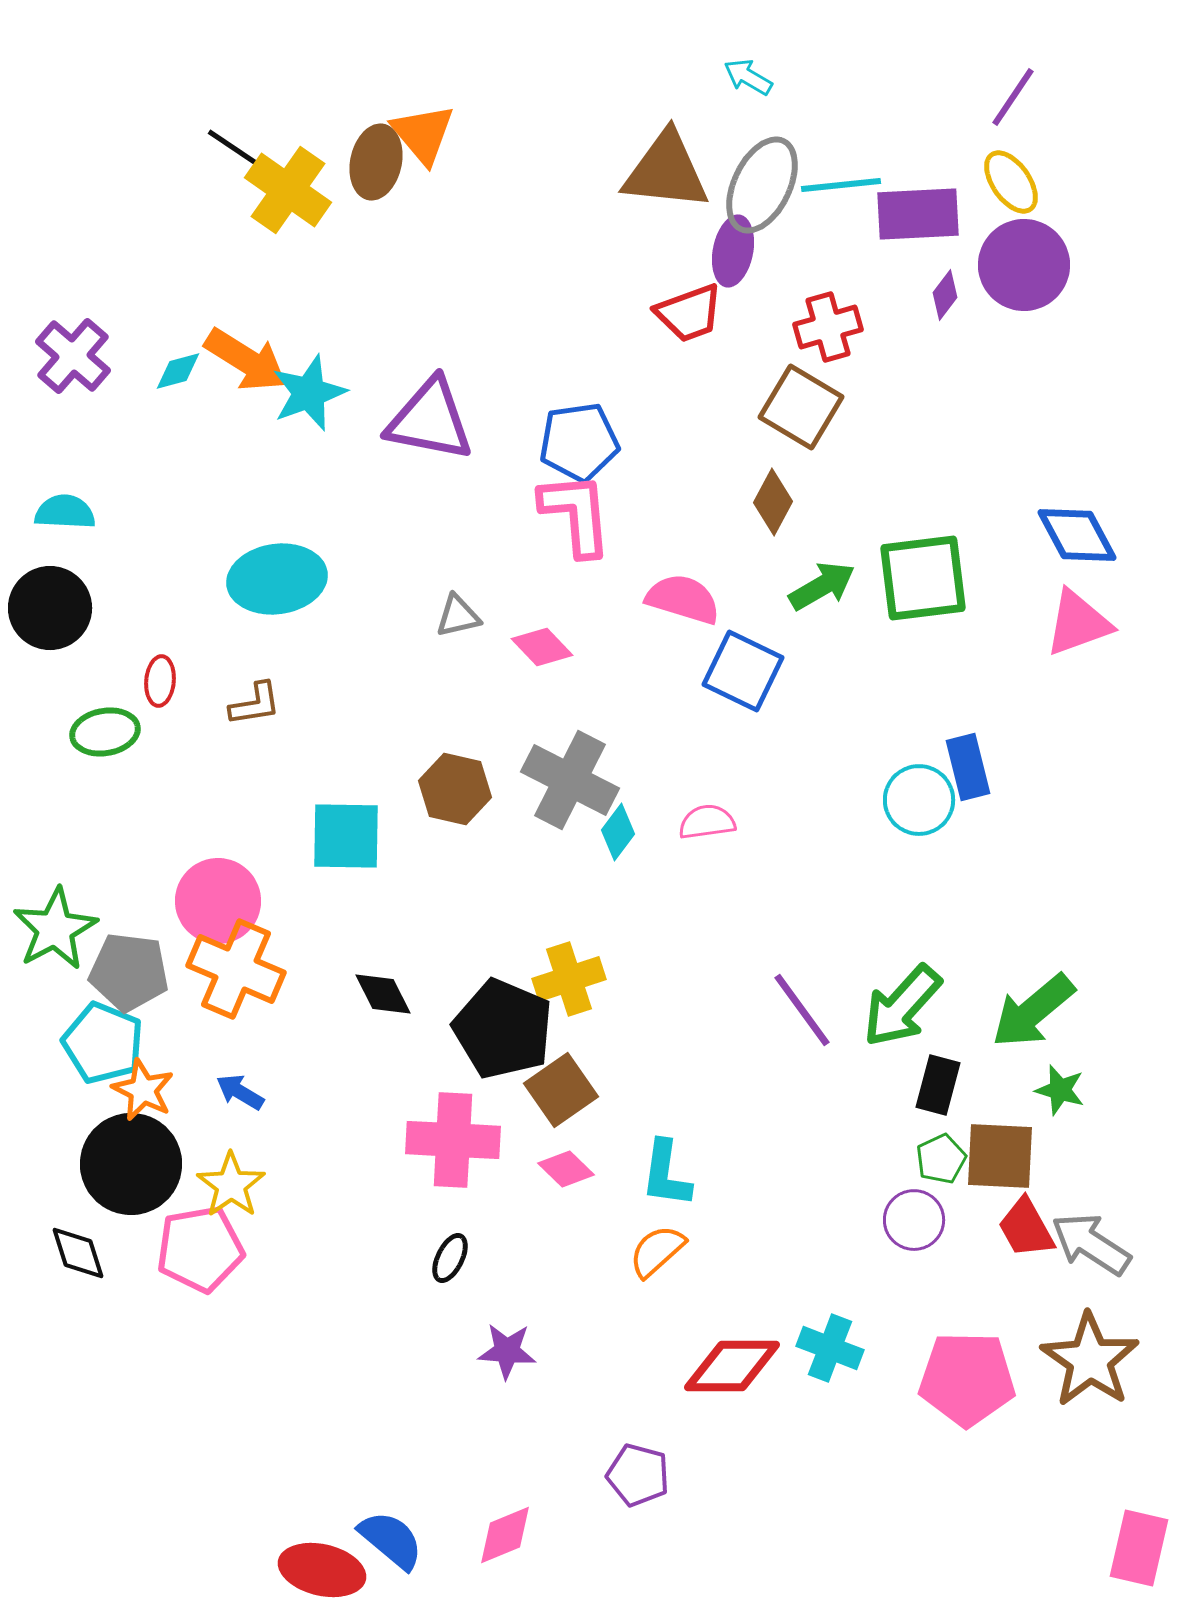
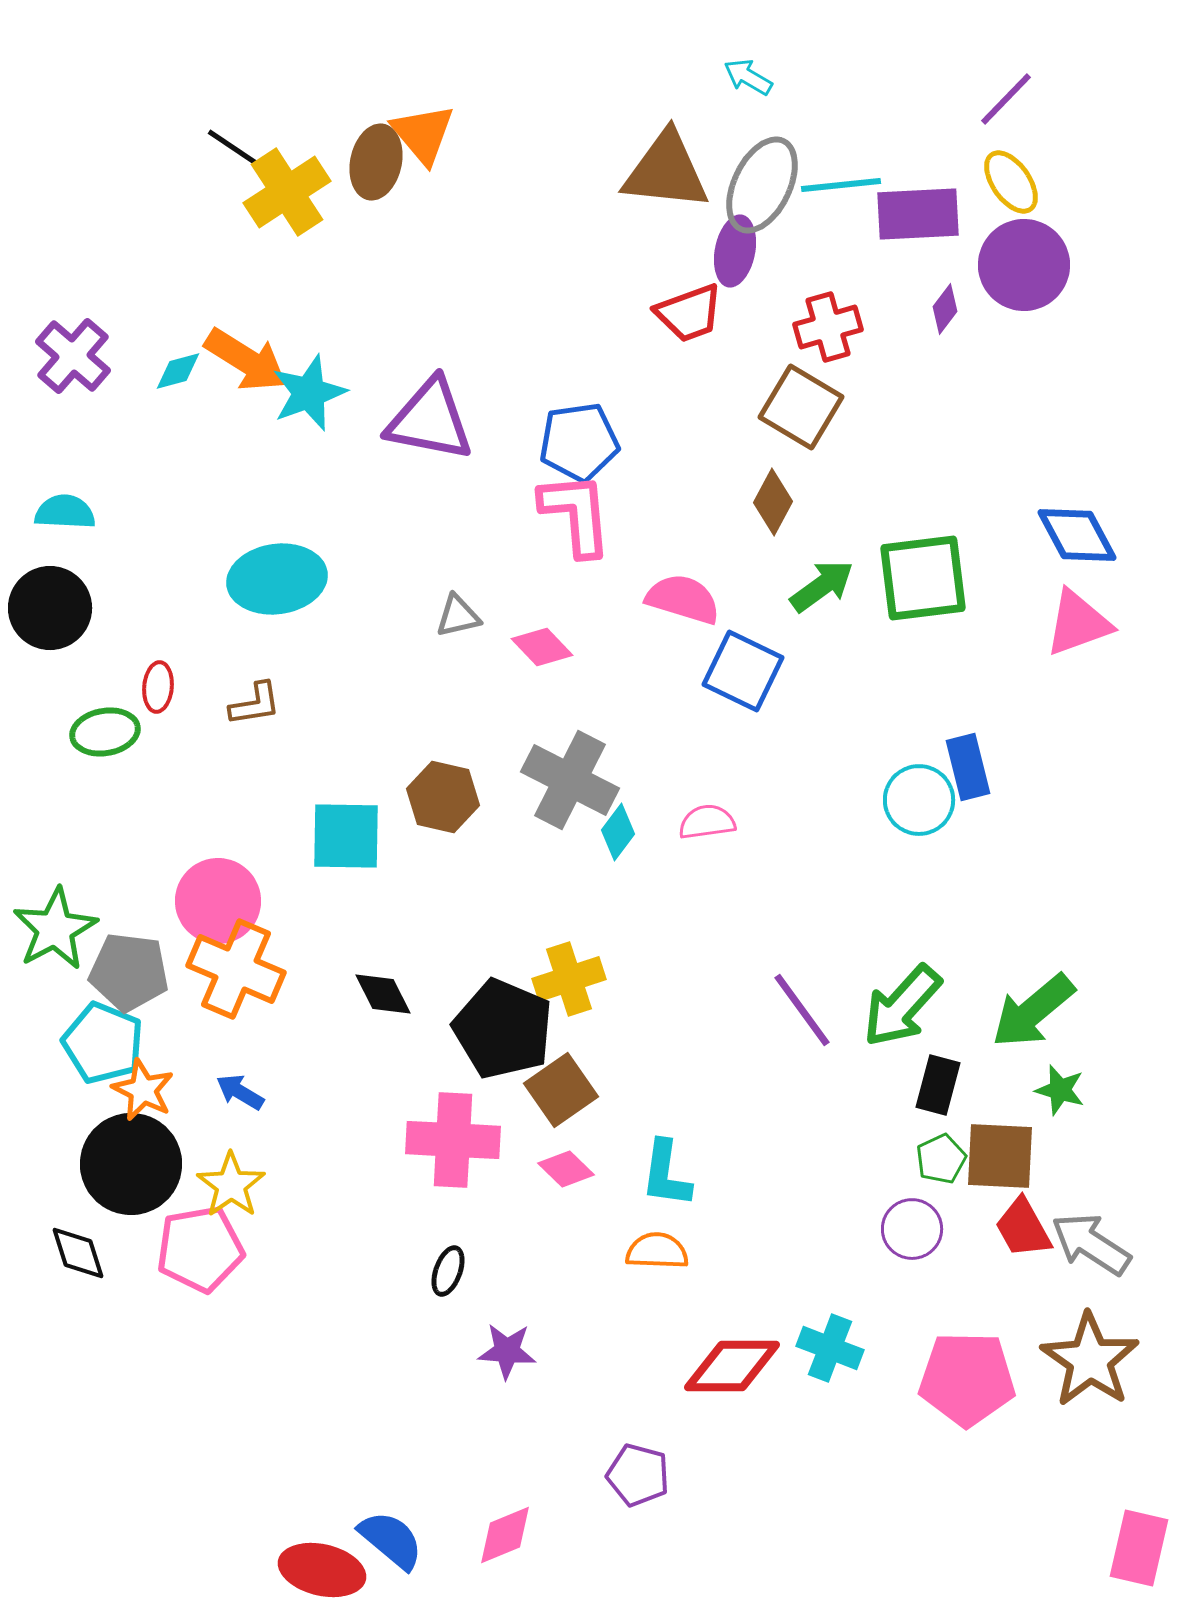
purple line at (1013, 97): moved 7 px left, 2 px down; rotated 10 degrees clockwise
yellow cross at (288, 190): moved 1 px left, 2 px down; rotated 22 degrees clockwise
purple ellipse at (733, 251): moved 2 px right
purple diamond at (945, 295): moved 14 px down
green arrow at (822, 586): rotated 6 degrees counterclockwise
red ellipse at (160, 681): moved 2 px left, 6 px down
brown hexagon at (455, 789): moved 12 px left, 8 px down
purple circle at (914, 1220): moved 2 px left, 9 px down
red trapezoid at (1026, 1228): moved 3 px left
orange semicircle at (657, 1251): rotated 44 degrees clockwise
black ellipse at (450, 1258): moved 2 px left, 13 px down; rotated 6 degrees counterclockwise
